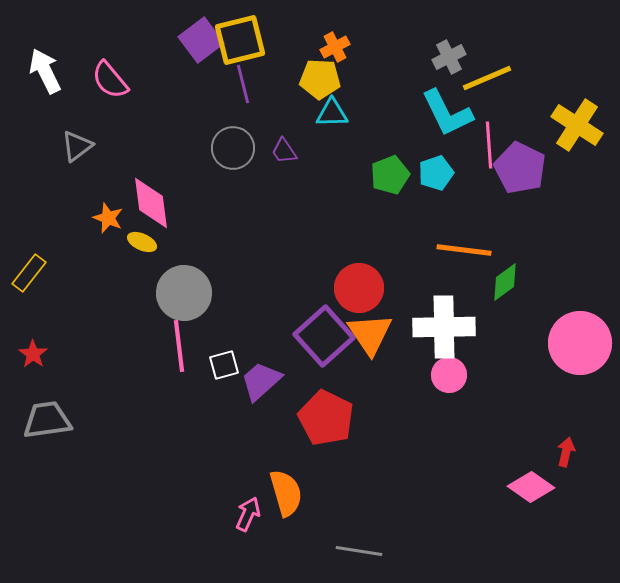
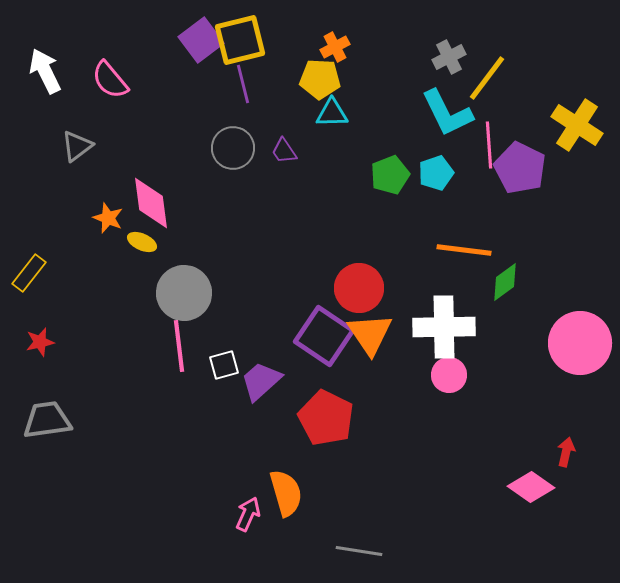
yellow line at (487, 78): rotated 30 degrees counterclockwise
purple square at (324, 336): rotated 14 degrees counterclockwise
red star at (33, 354): moved 7 px right, 12 px up; rotated 24 degrees clockwise
